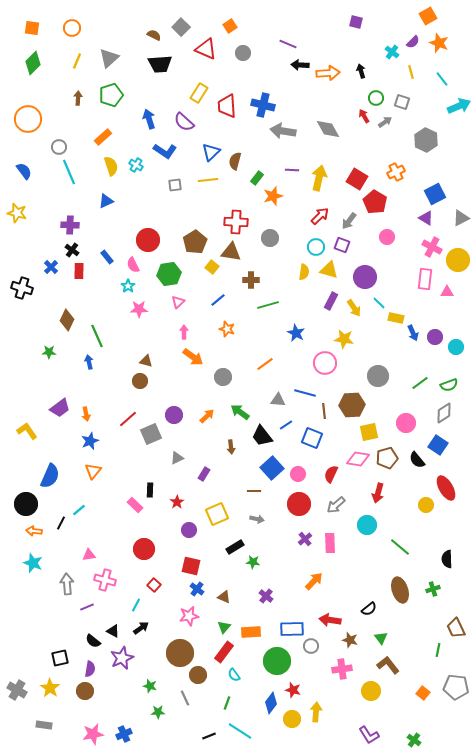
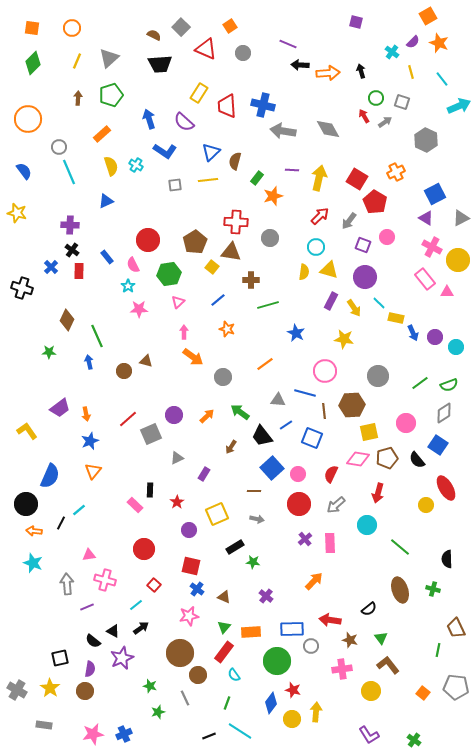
orange rectangle at (103, 137): moved 1 px left, 3 px up
purple square at (342, 245): moved 21 px right
pink rectangle at (425, 279): rotated 45 degrees counterclockwise
pink circle at (325, 363): moved 8 px down
brown circle at (140, 381): moved 16 px left, 10 px up
brown arrow at (231, 447): rotated 40 degrees clockwise
green cross at (433, 589): rotated 32 degrees clockwise
cyan line at (136, 605): rotated 24 degrees clockwise
green star at (158, 712): rotated 16 degrees counterclockwise
